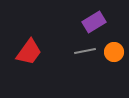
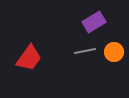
red trapezoid: moved 6 px down
